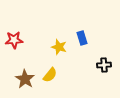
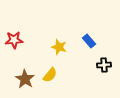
blue rectangle: moved 7 px right, 3 px down; rotated 24 degrees counterclockwise
